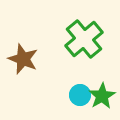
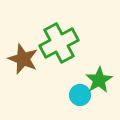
green cross: moved 25 px left, 4 px down; rotated 12 degrees clockwise
green star: moved 3 px left, 16 px up
